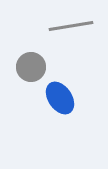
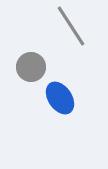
gray line: rotated 66 degrees clockwise
